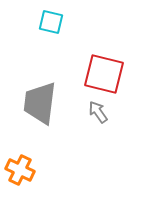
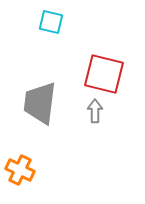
gray arrow: moved 3 px left, 1 px up; rotated 35 degrees clockwise
